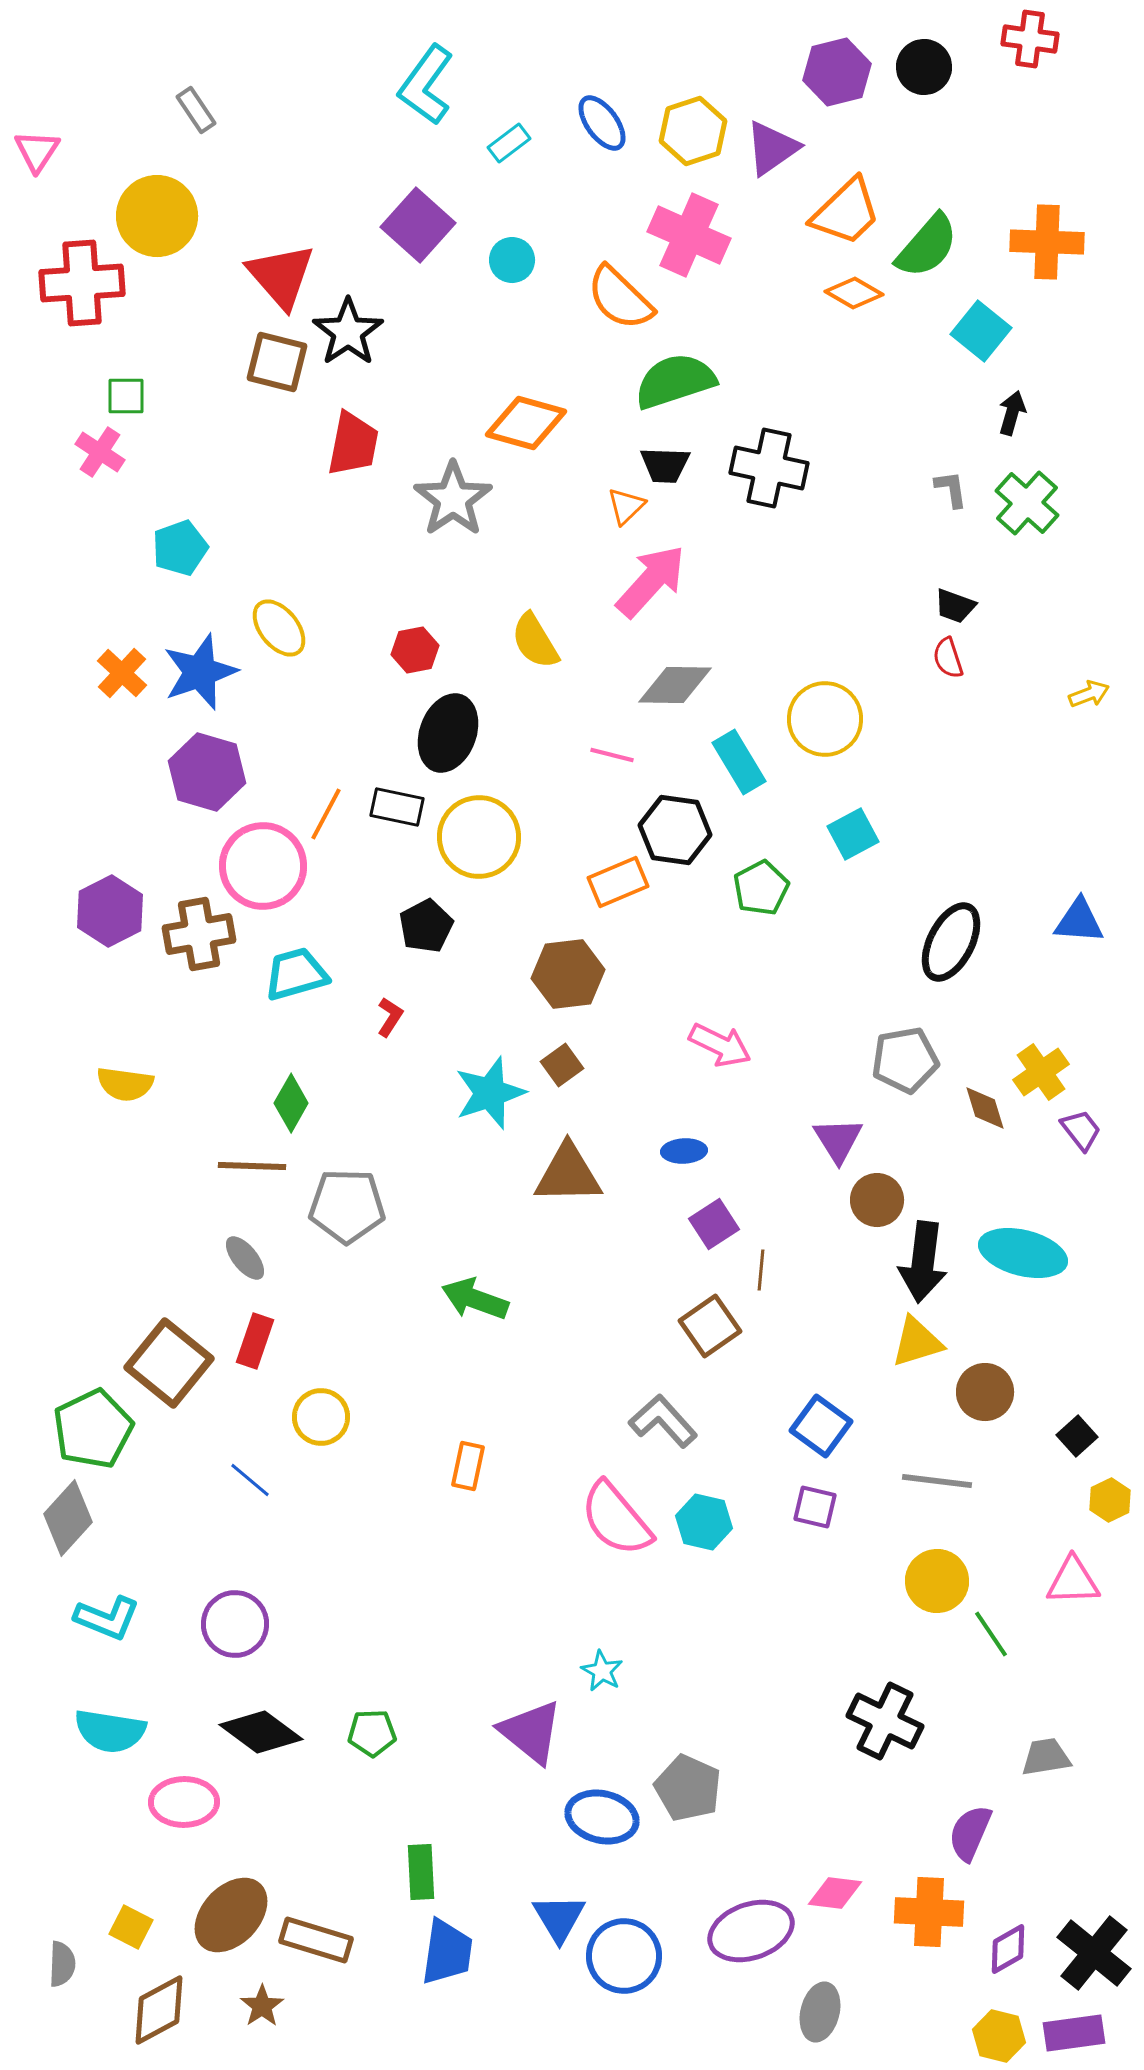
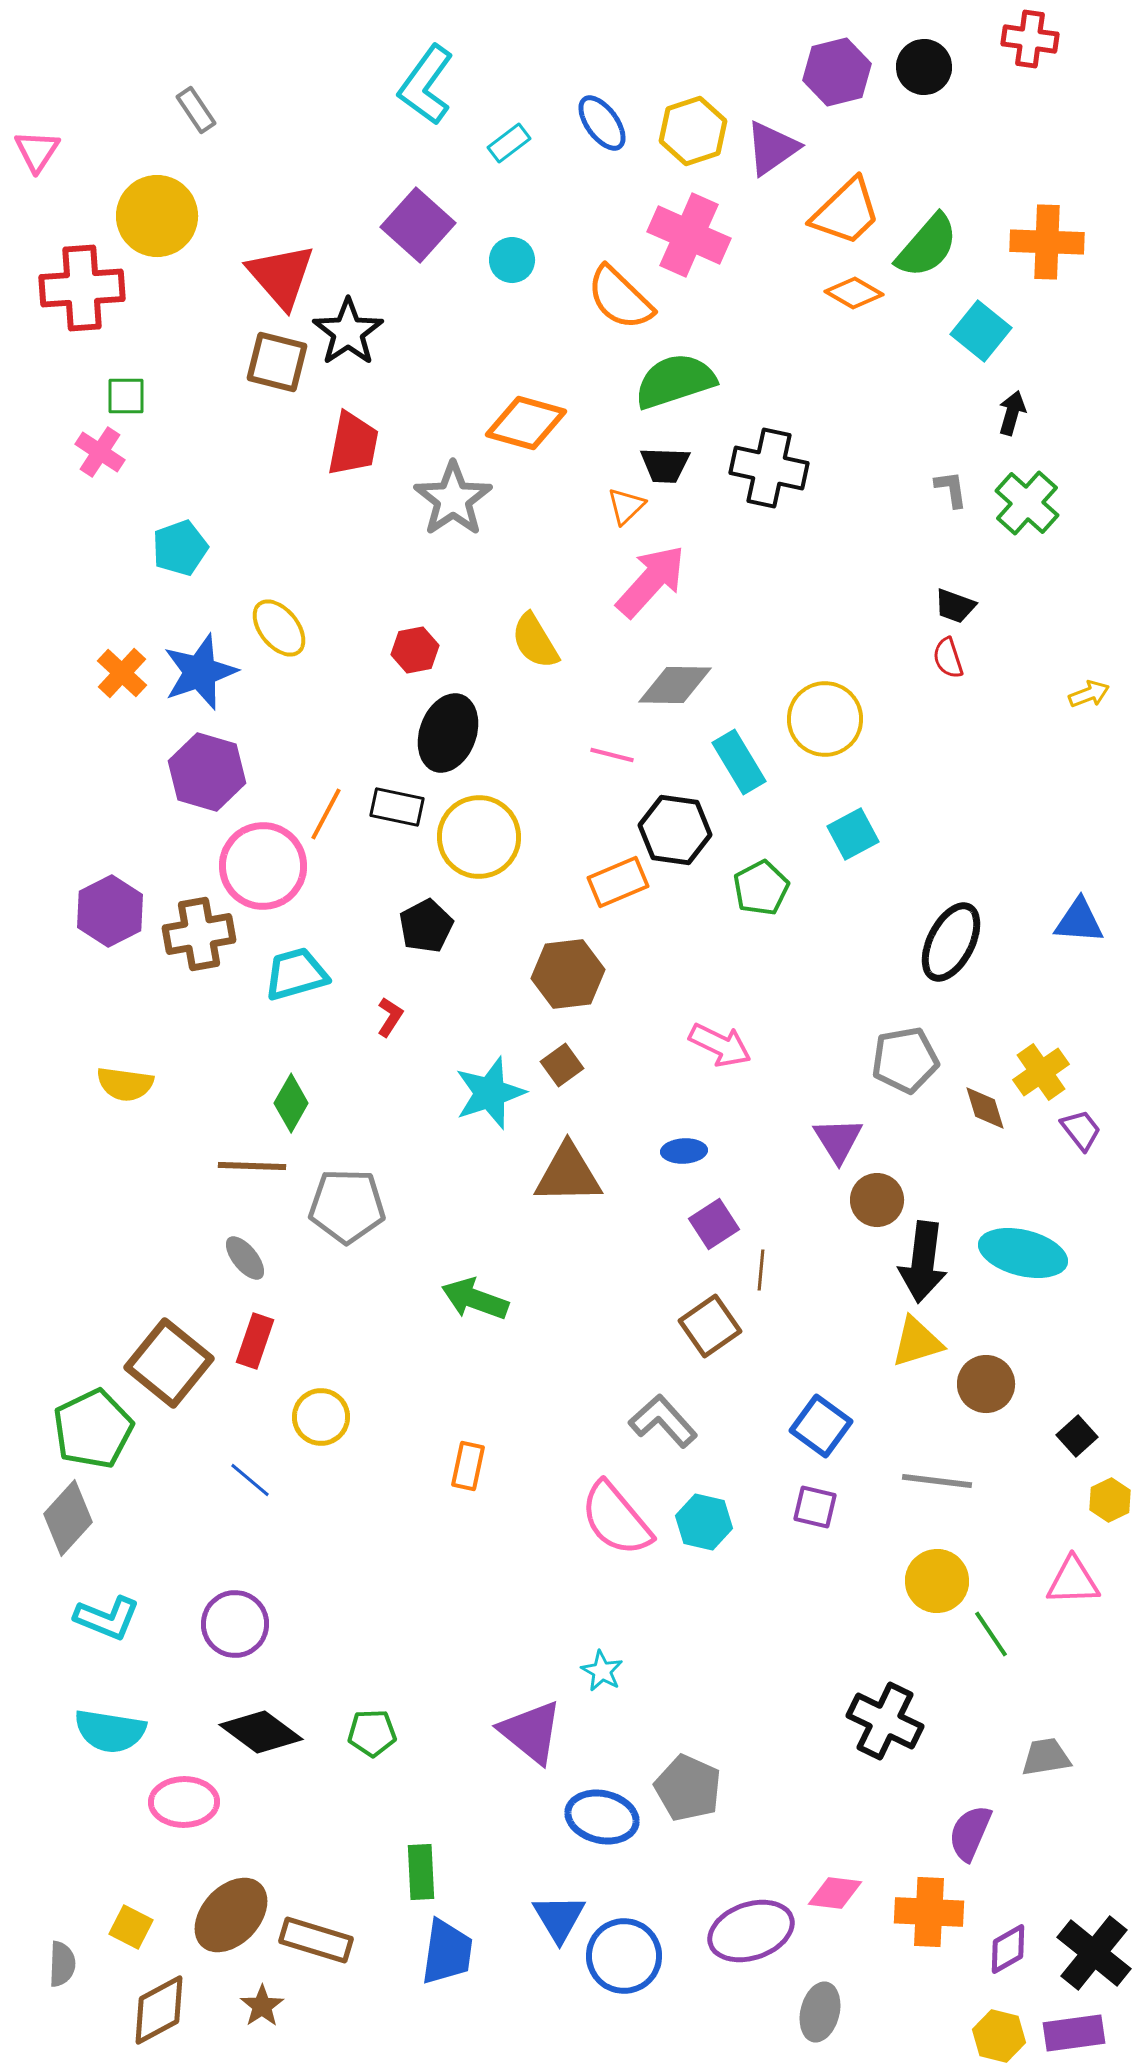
red cross at (82, 283): moved 5 px down
brown circle at (985, 1392): moved 1 px right, 8 px up
